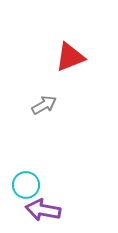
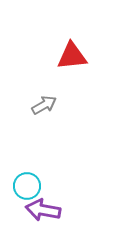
red triangle: moved 2 px right, 1 px up; rotated 16 degrees clockwise
cyan circle: moved 1 px right, 1 px down
